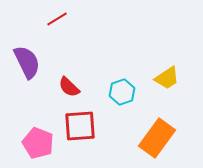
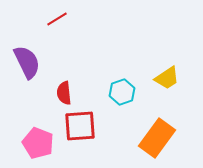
red semicircle: moved 5 px left, 6 px down; rotated 40 degrees clockwise
